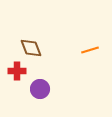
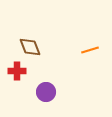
brown diamond: moved 1 px left, 1 px up
purple circle: moved 6 px right, 3 px down
